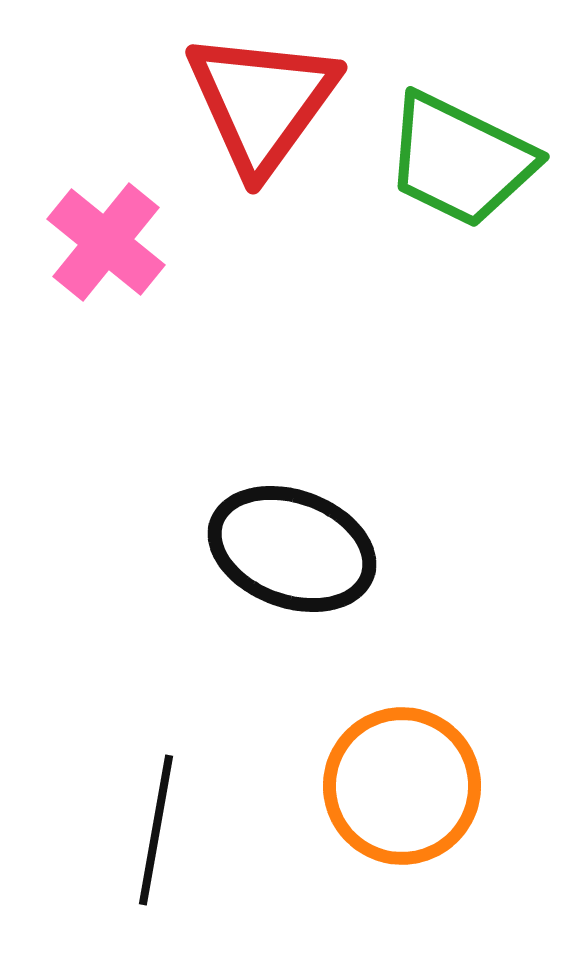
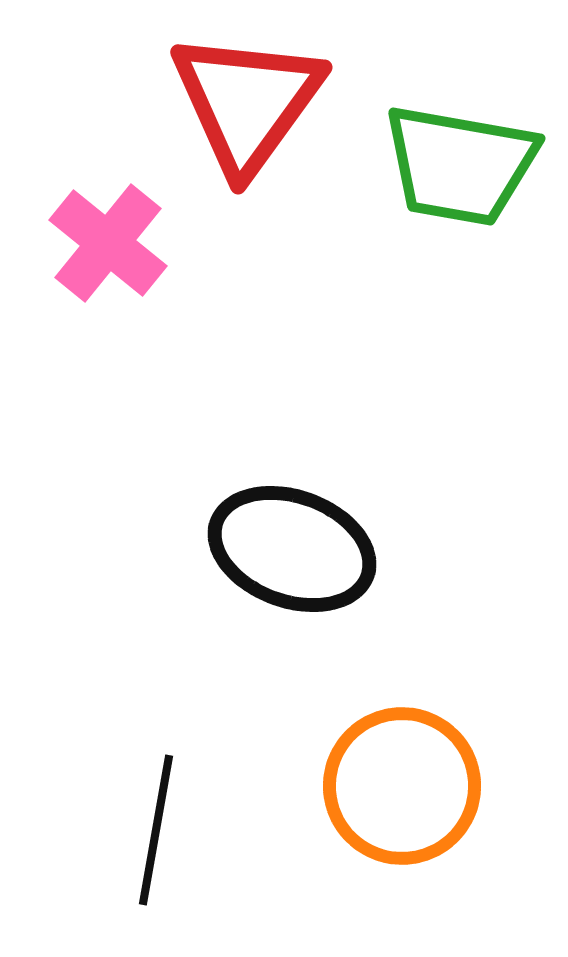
red triangle: moved 15 px left
green trapezoid: moved 5 px down; rotated 16 degrees counterclockwise
pink cross: moved 2 px right, 1 px down
